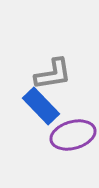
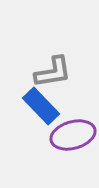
gray L-shape: moved 2 px up
